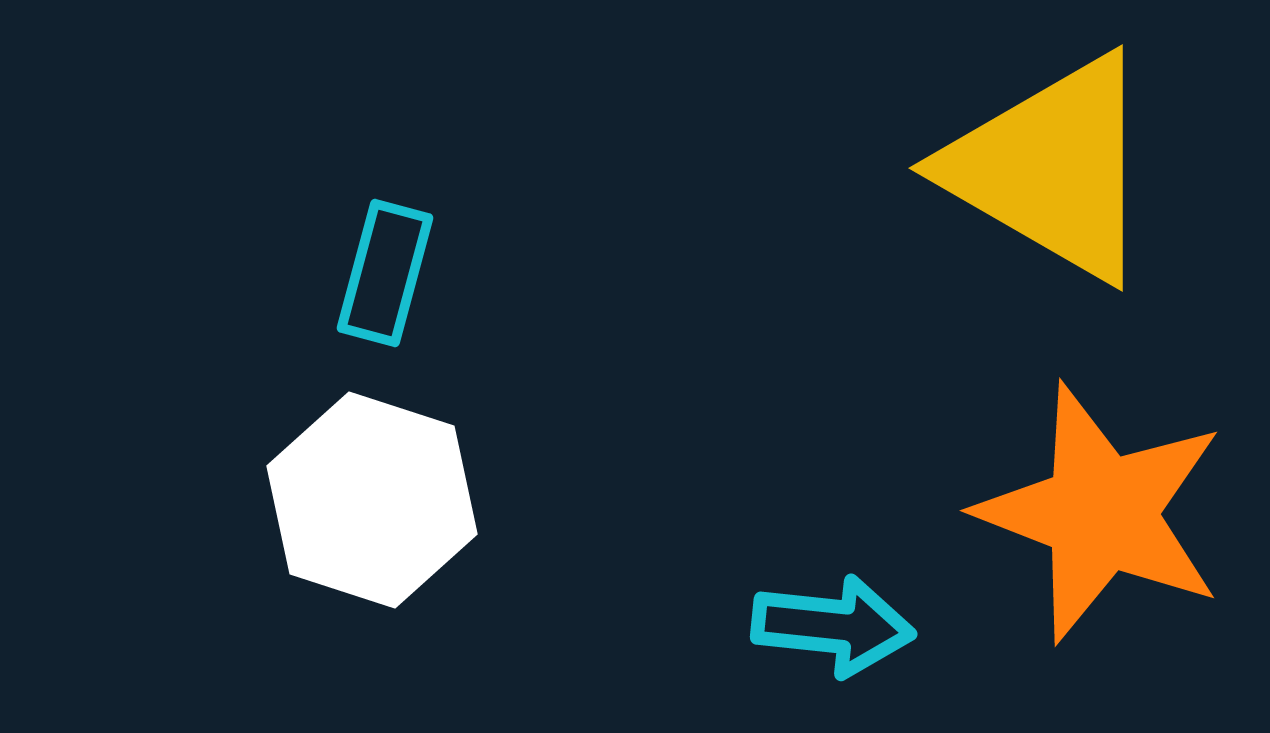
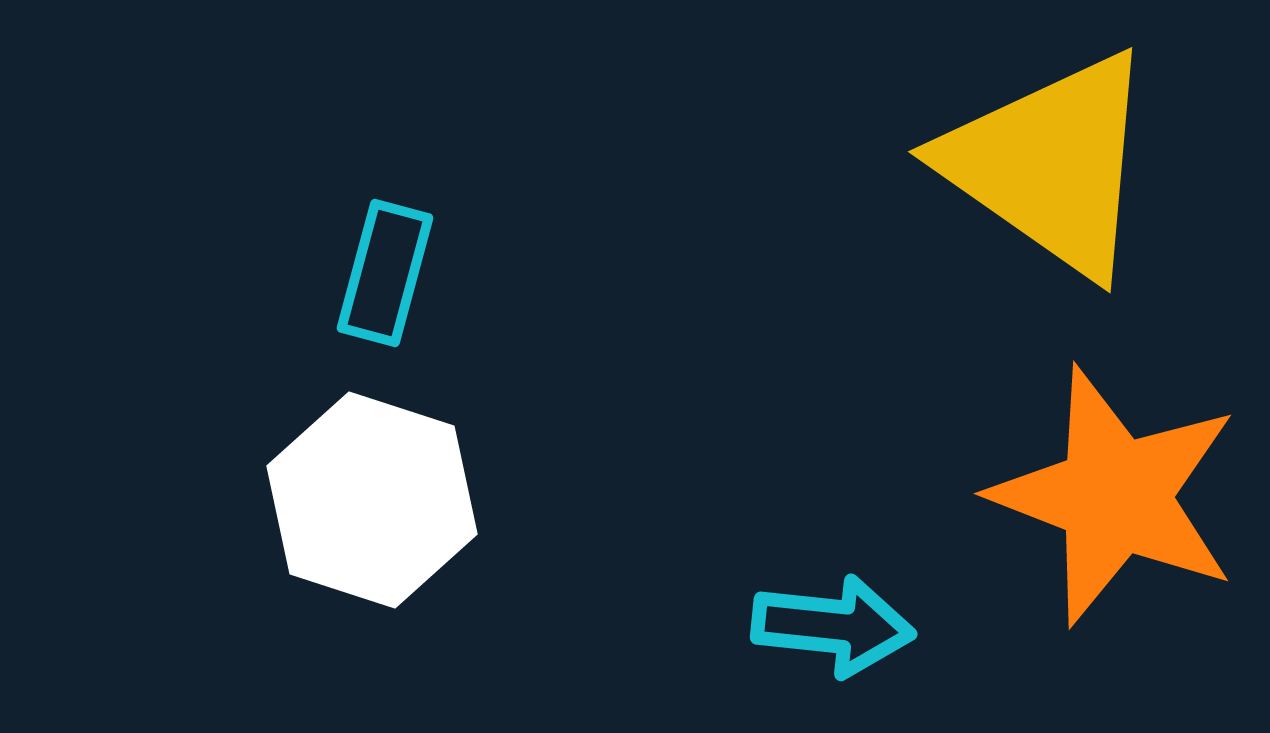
yellow triangle: moved 1 px left, 4 px up; rotated 5 degrees clockwise
orange star: moved 14 px right, 17 px up
